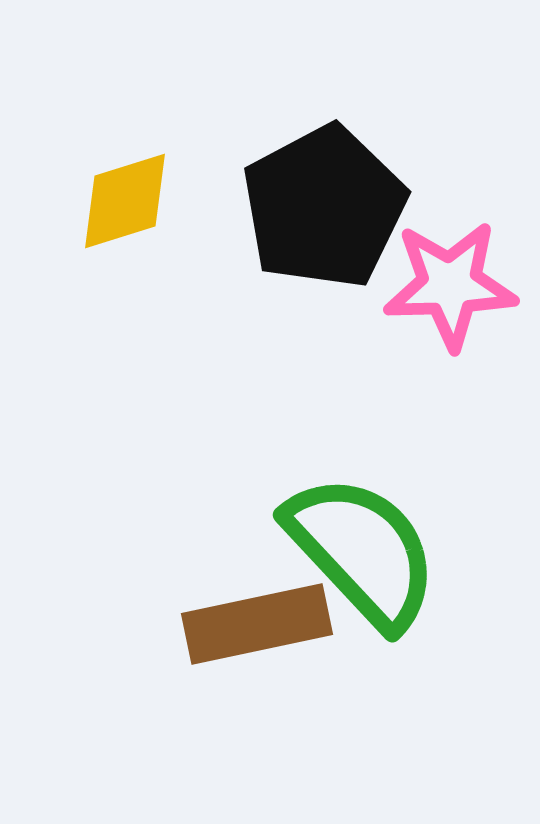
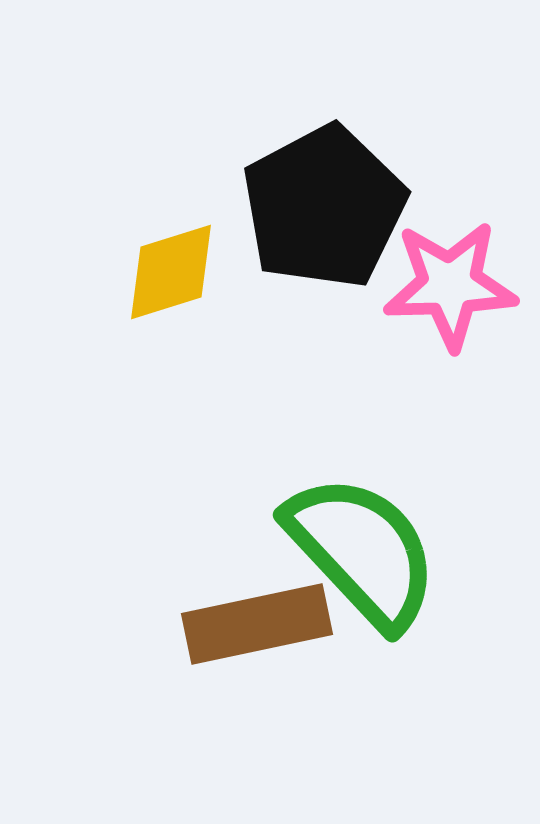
yellow diamond: moved 46 px right, 71 px down
